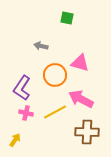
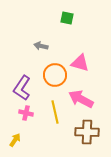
yellow line: rotated 75 degrees counterclockwise
